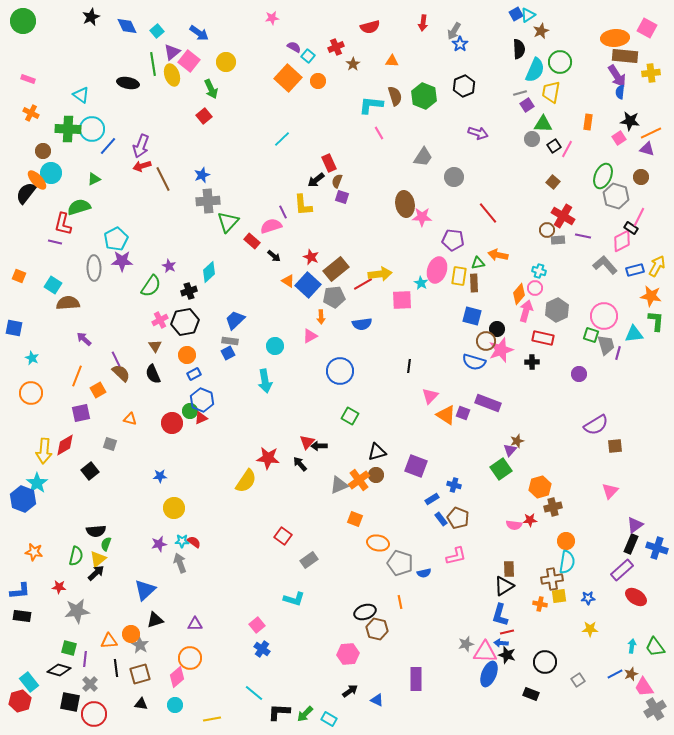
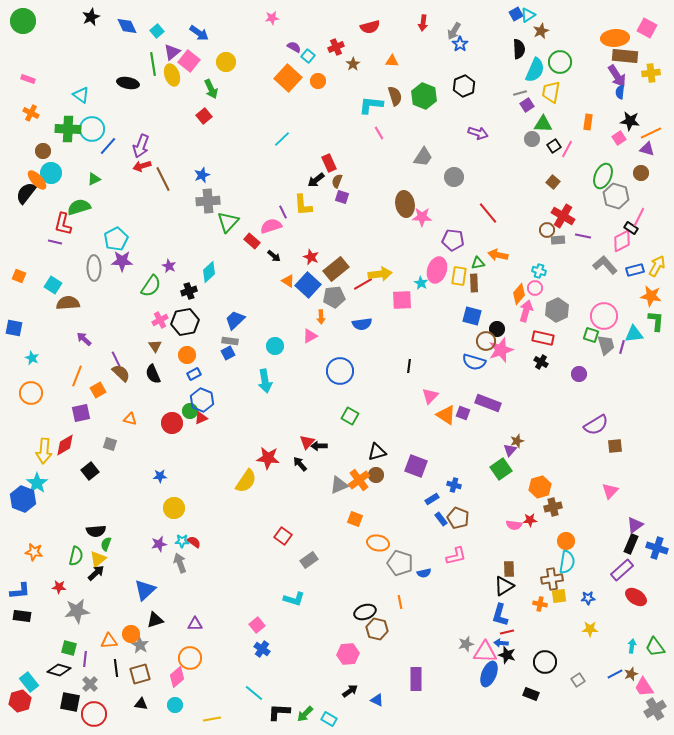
brown circle at (641, 177): moved 4 px up
purple line at (618, 353): moved 4 px right, 6 px up
black cross at (532, 362): moved 9 px right; rotated 32 degrees clockwise
